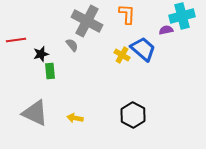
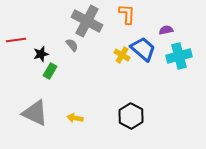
cyan cross: moved 3 px left, 40 px down
green rectangle: rotated 35 degrees clockwise
black hexagon: moved 2 px left, 1 px down
